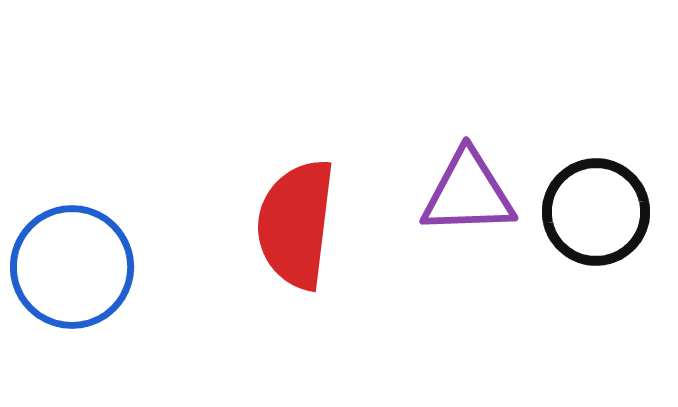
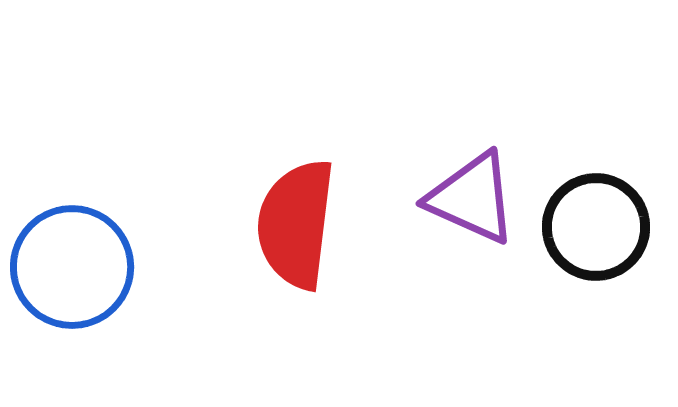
purple triangle: moved 4 px right, 5 px down; rotated 26 degrees clockwise
black circle: moved 15 px down
